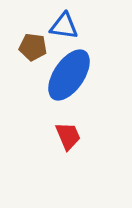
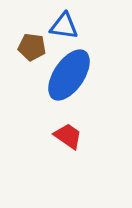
brown pentagon: moved 1 px left
red trapezoid: rotated 32 degrees counterclockwise
